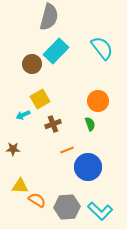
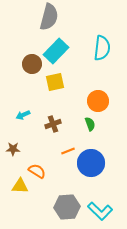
cyan semicircle: rotated 45 degrees clockwise
yellow square: moved 15 px right, 17 px up; rotated 18 degrees clockwise
orange line: moved 1 px right, 1 px down
blue circle: moved 3 px right, 4 px up
orange semicircle: moved 29 px up
